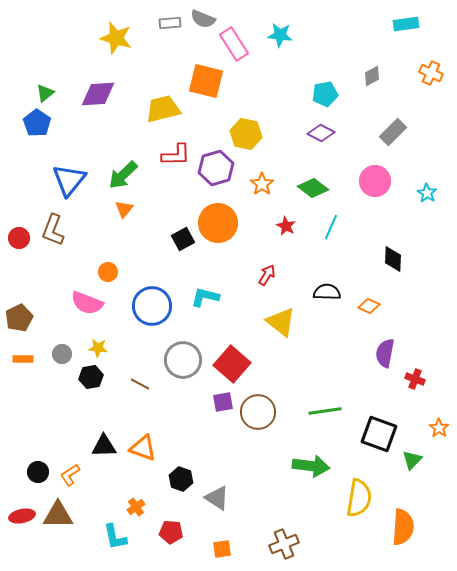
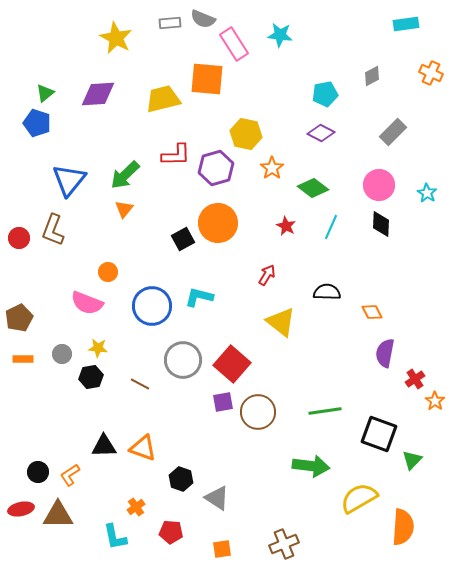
yellow star at (116, 38): rotated 12 degrees clockwise
orange square at (206, 81): moved 1 px right, 2 px up; rotated 9 degrees counterclockwise
yellow trapezoid at (163, 109): moved 10 px up
blue pentagon at (37, 123): rotated 16 degrees counterclockwise
green arrow at (123, 175): moved 2 px right
pink circle at (375, 181): moved 4 px right, 4 px down
orange star at (262, 184): moved 10 px right, 16 px up
black diamond at (393, 259): moved 12 px left, 35 px up
cyan L-shape at (205, 297): moved 6 px left
orange diamond at (369, 306): moved 3 px right, 6 px down; rotated 40 degrees clockwise
red cross at (415, 379): rotated 36 degrees clockwise
orange star at (439, 428): moved 4 px left, 27 px up
yellow semicircle at (359, 498): rotated 129 degrees counterclockwise
red ellipse at (22, 516): moved 1 px left, 7 px up
